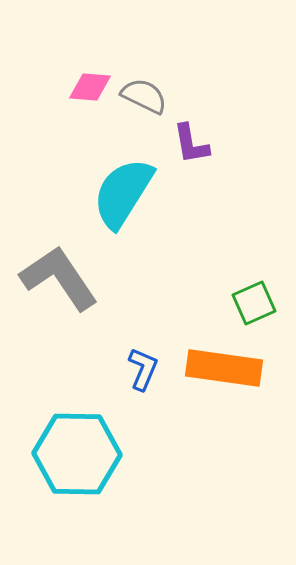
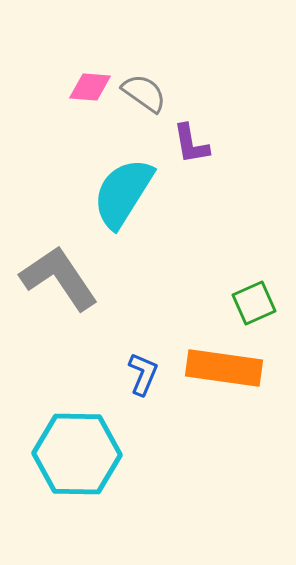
gray semicircle: moved 3 px up; rotated 9 degrees clockwise
blue L-shape: moved 5 px down
